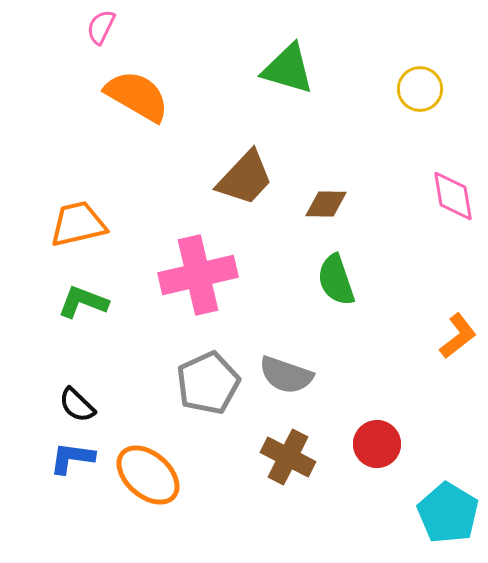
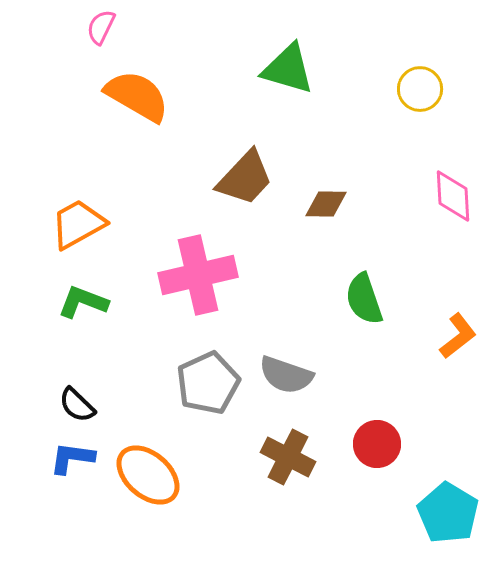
pink diamond: rotated 6 degrees clockwise
orange trapezoid: rotated 16 degrees counterclockwise
green semicircle: moved 28 px right, 19 px down
